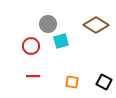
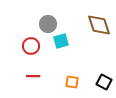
brown diamond: moved 3 px right; rotated 40 degrees clockwise
